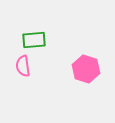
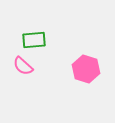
pink semicircle: rotated 40 degrees counterclockwise
